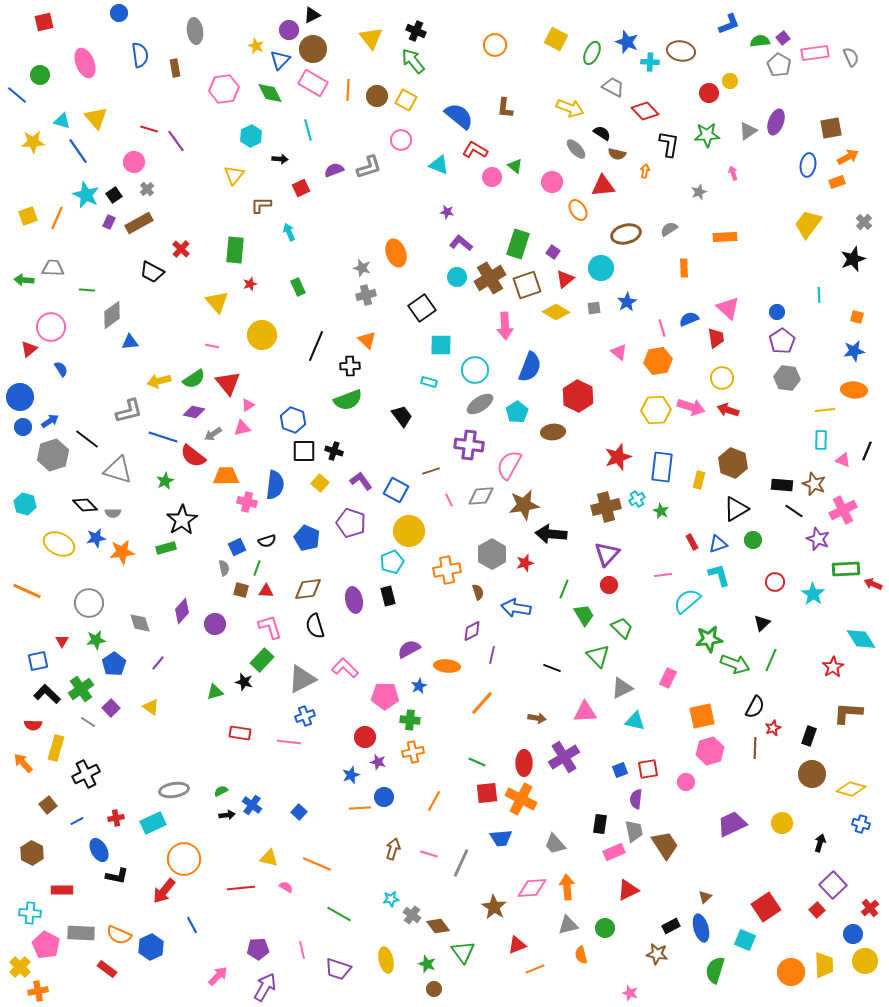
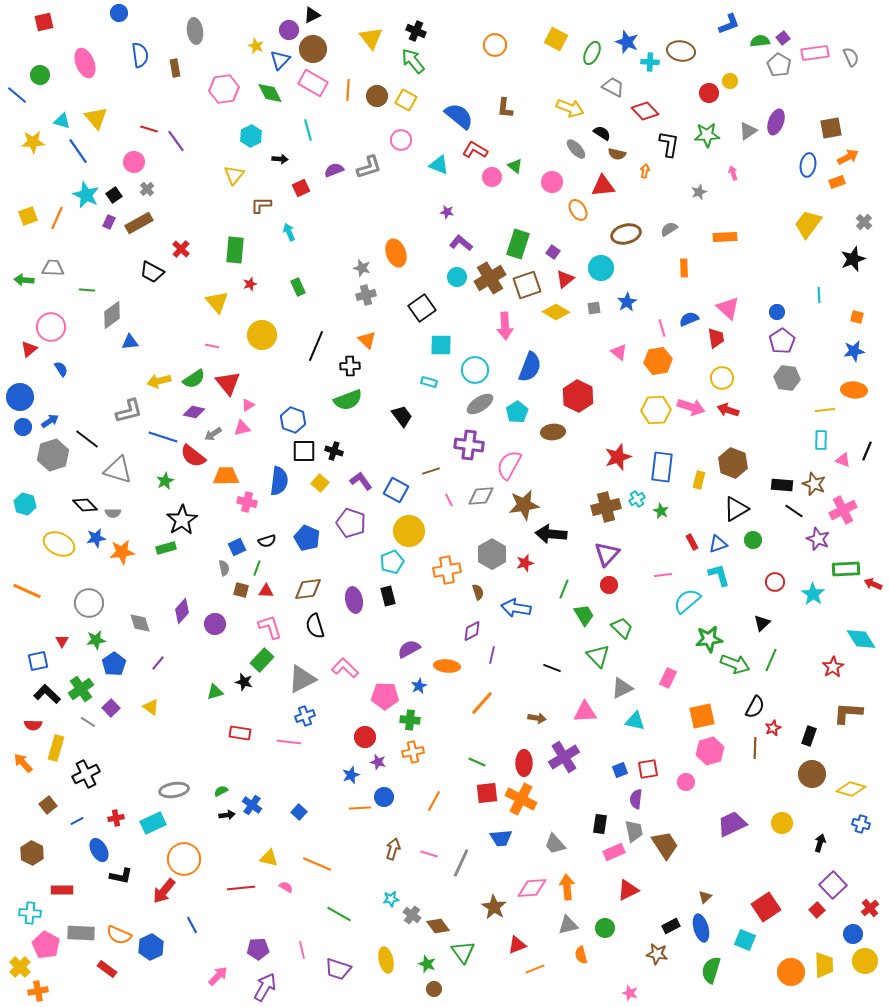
blue semicircle at (275, 485): moved 4 px right, 4 px up
black L-shape at (117, 876): moved 4 px right
green semicircle at (715, 970): moved 4 px left
